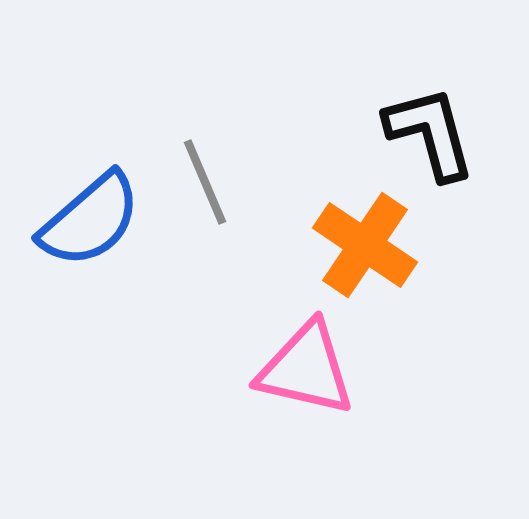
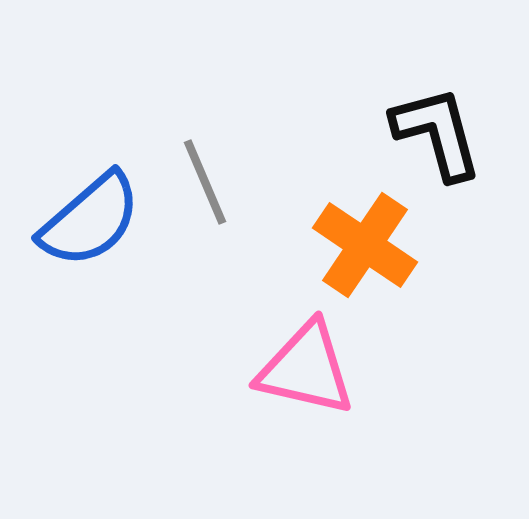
black L-shape: moved 7 px right
